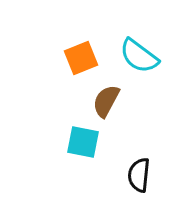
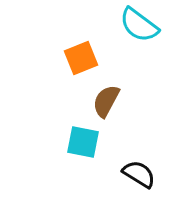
cyan semicircle: moved 31 px up
black semicircle: moved 1 px up; rotated 116 degrees clockwise
